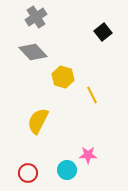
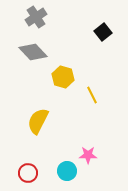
cyan circle: moved 1 px down
